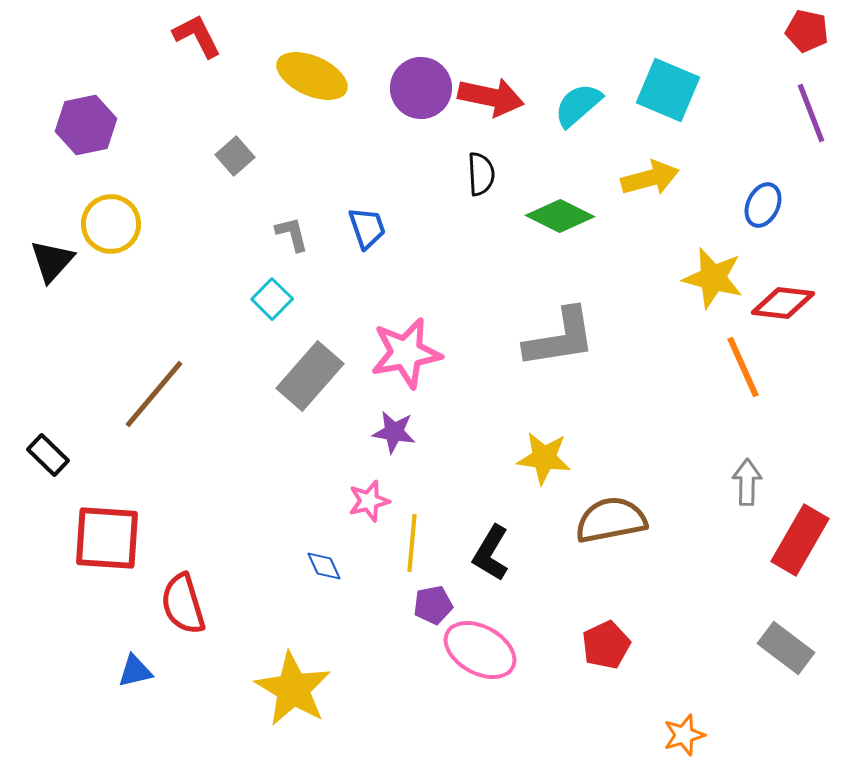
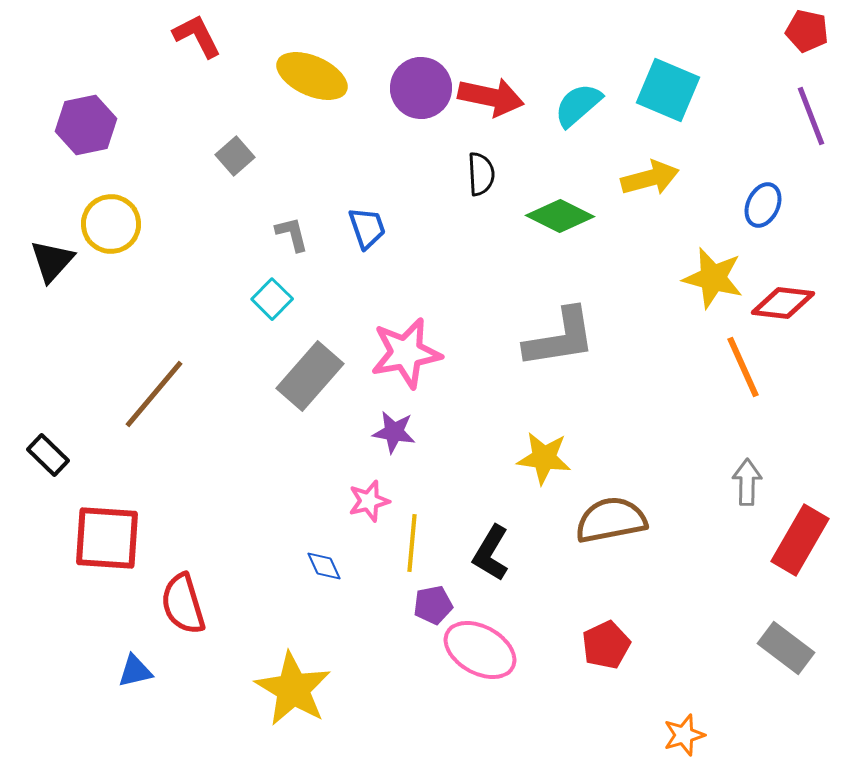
purple line at (811, 113): moved 3 px down
